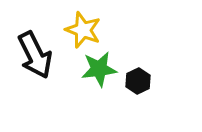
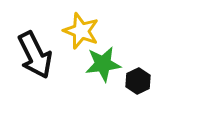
yellow star: moved 2 px left, 1 px down
green star: moved 4 px right, 5 px up
